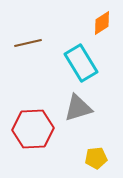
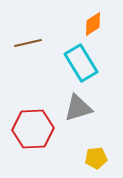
orange diamond: moved 9 px left, 1 px down
